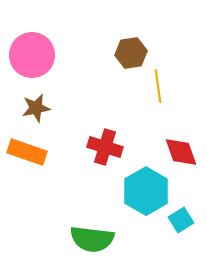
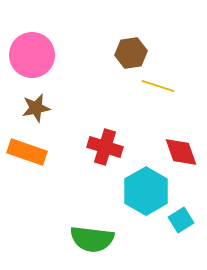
yellow line: rotated 64 degrees counterclockwise
